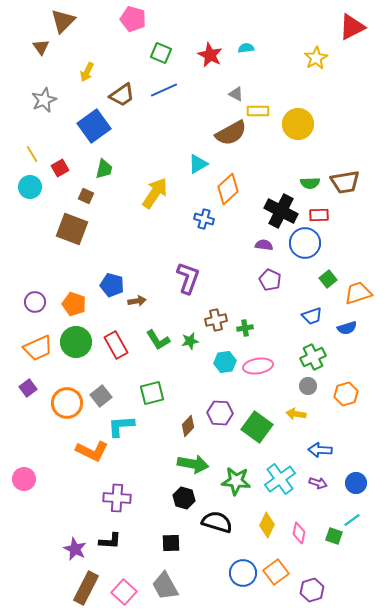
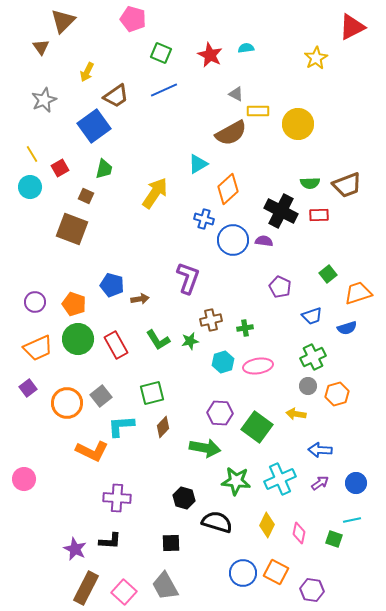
brown trapezoid at (122, 95): moved 6 px left, 1 px down
brown trapezoid at (345, 182): moved 2 px right, 3 px down; rotated 12 degrees counterclockwise
blue circle at (305, 243): moved 72 px left, 3 px up
purple semicircle at (264, 245): moved 4 px up
green square at (328, 279): moved 5 px up
purple pentagon at (270, 280): moved 10 px right, 7 px down
brown arrow at (137, 301): moved 3 px right, 2 px up
brown cross at (216, 320): moved 5 px left
green circle at (76, 342): moved 2 px right, 3 px up
cyan hexagon at (225, 362): moved 2 px left; rotated 10 degrees counterclockwise
orange hexagon at (346, 394): moved 9 px left
brown diamond at (188, 426): moved 25 px left, 1 px down
green arrow at (193, 464): moved 12 px right, 16 px up
cyan cross at (280, 479): rotated 12 degrees clockwise
purple arrow at (318, 483): moved 2 px right; rotated 54 degrees counterclockwise
cyan line at (352, 520): rotated 24 degrees clockwise
green square at (334, 536): moved 3 px down
orange square at (276, 572): rotated 25 degrees counterclockwise
purple hexagon at (312, 590): rotated 25 degrees clockwise
